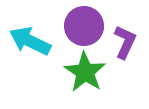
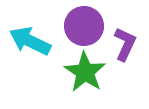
purple L-shape: moved 2 px down
